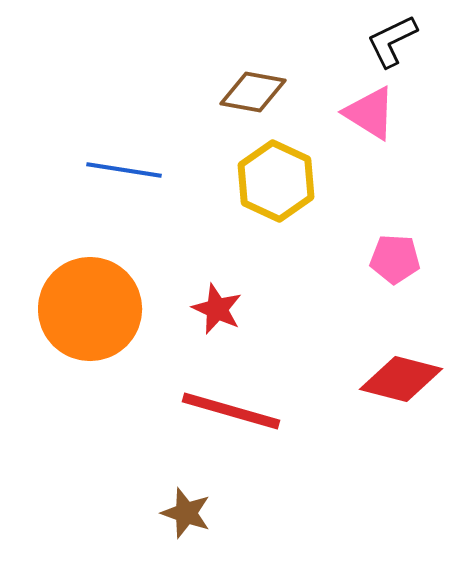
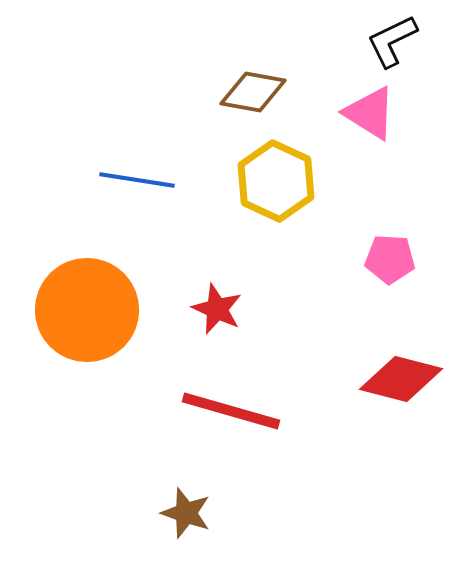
blue line: moved 13 px right, 10 px down
pink pentagon: moved 5 px left
orange circle: moved 3 px left, 1 px down
